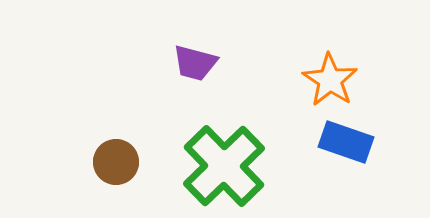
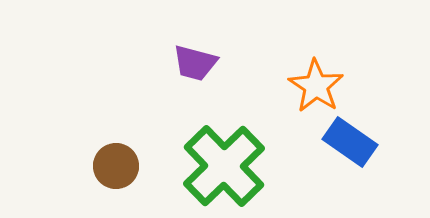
orange star: moved 14 px left, 6 px down
blue rectangle: moved 4 px right; rotated 16 degrees clockwise
brown circle: moved 4 px down
